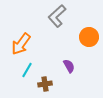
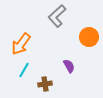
cyan line: moved 3 px left
